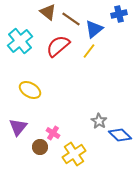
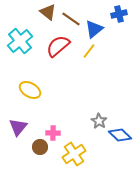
pink cross: rotated 32 degrees counterclockwise
